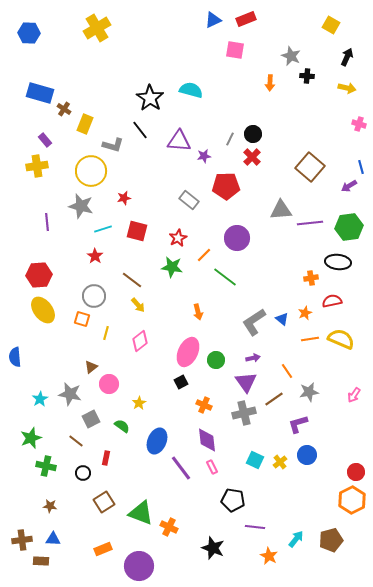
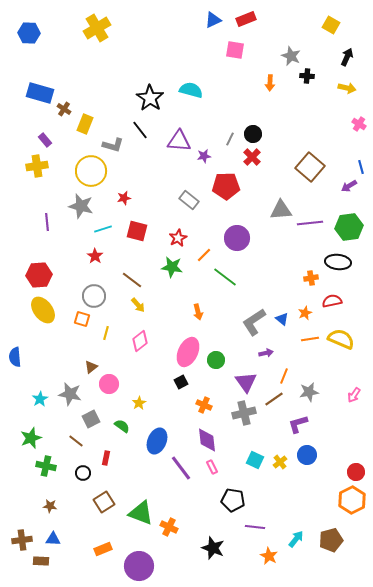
pink cross at (359, 124): rotated 16 degrees clockwise
purple arrow at (253, 358): moved 13 px right, 5 px up
orange line at (287, 371): moved 3 px left, 5 px down; rotated 56 degrees clockwise
